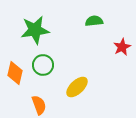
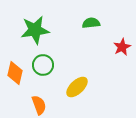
green semicircle: moved 3 px left, 2 px down
